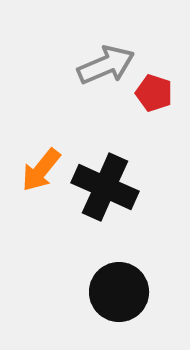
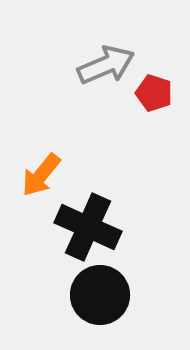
orange arrow: moved 5 px down
black cross: moved 17 px left, 40 px down
black circle: moved 19 px left, 3 px down
